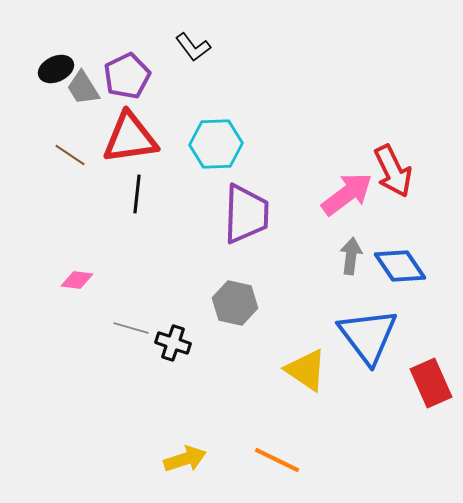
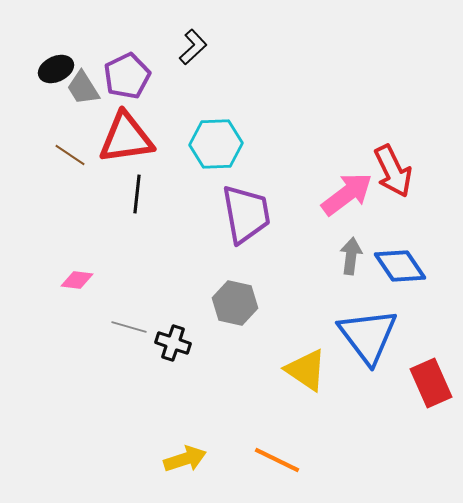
black L-shape: rotated 96 degrees counterclockwise
red triangle: moved 4 px left
purple trapezoid: rotated 12 degrees counterclockwise
gray line: moved 2 px left, 1 px up
